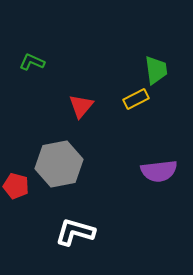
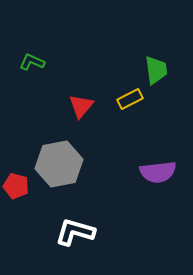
yellow rectangle: moved 6 px left
purple semicircle: moved 1 px left, 1 px down
